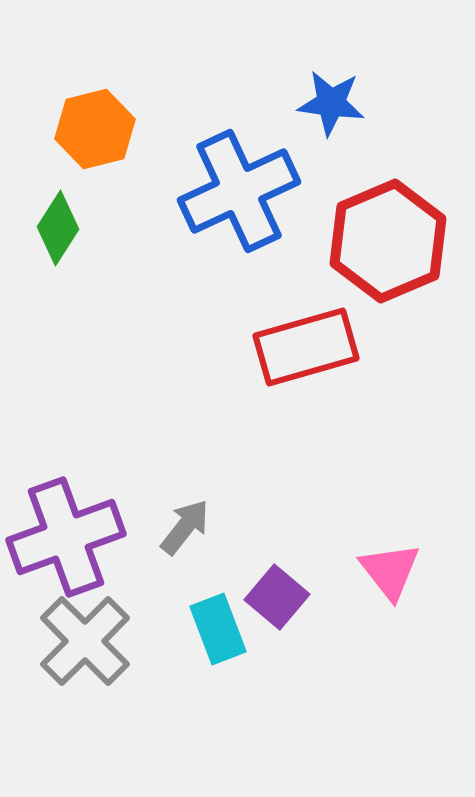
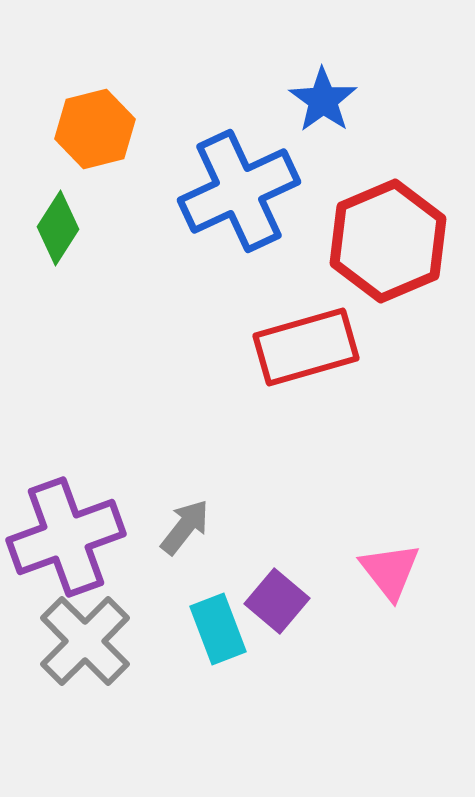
blue star: moved 8 px left, 3 px up; rotated 28 degrees clockwise
purple square: moved 4 px down
